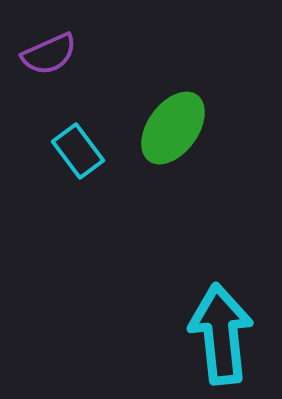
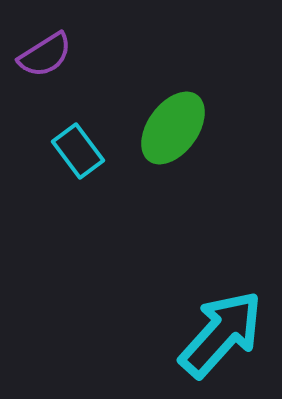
purple semicircle: moved 4 px left, 1 px down; rotated 8 degrees counterclockwise
cyan arrow: rotated 48 degrees clockwise
